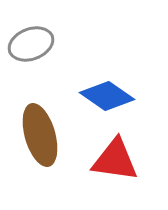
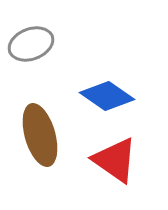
red triangle: rotated 27 degrees clockwise
